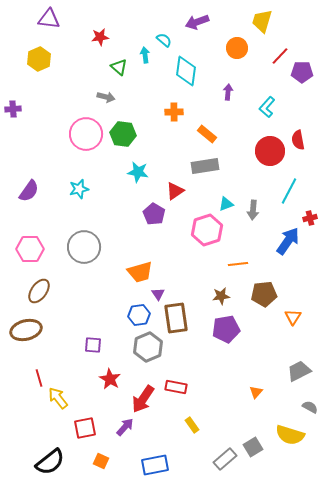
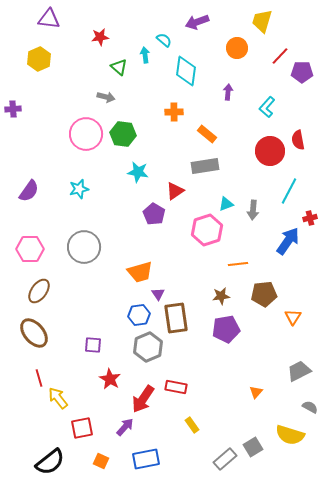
brown ellipse at (26, 330): moved 8 px right, 3 px down; rotated 64 degrees clockwise
red square at (85, 428): moved 3 px left
blue rectangle at (155, 465): moved 9 px left, 6 px up
